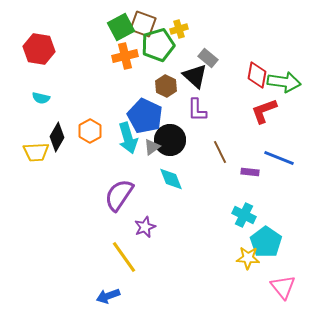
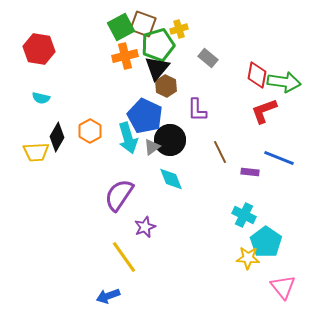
black triangle: moved 38 px left, 8 px up; rotated 28 degrees clockwise
